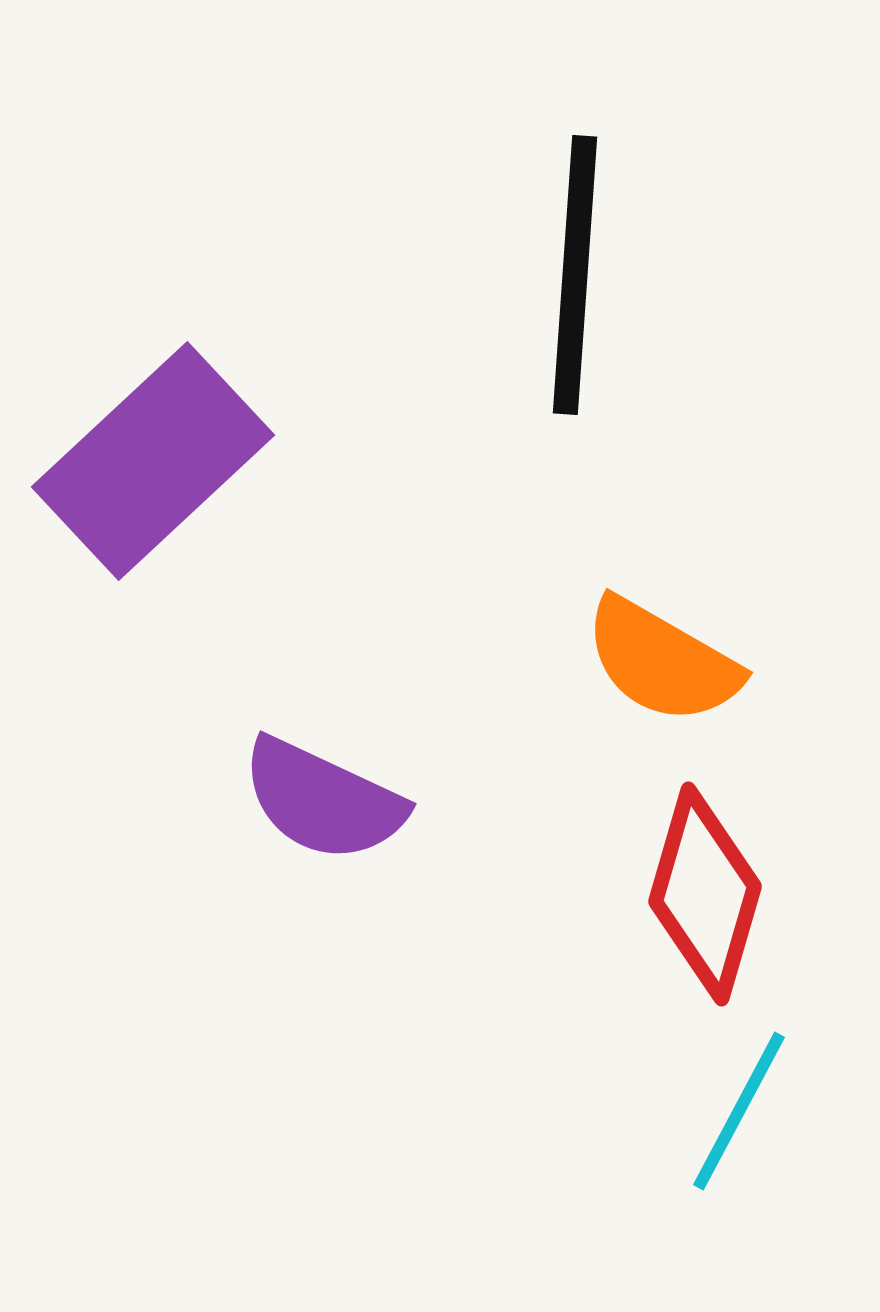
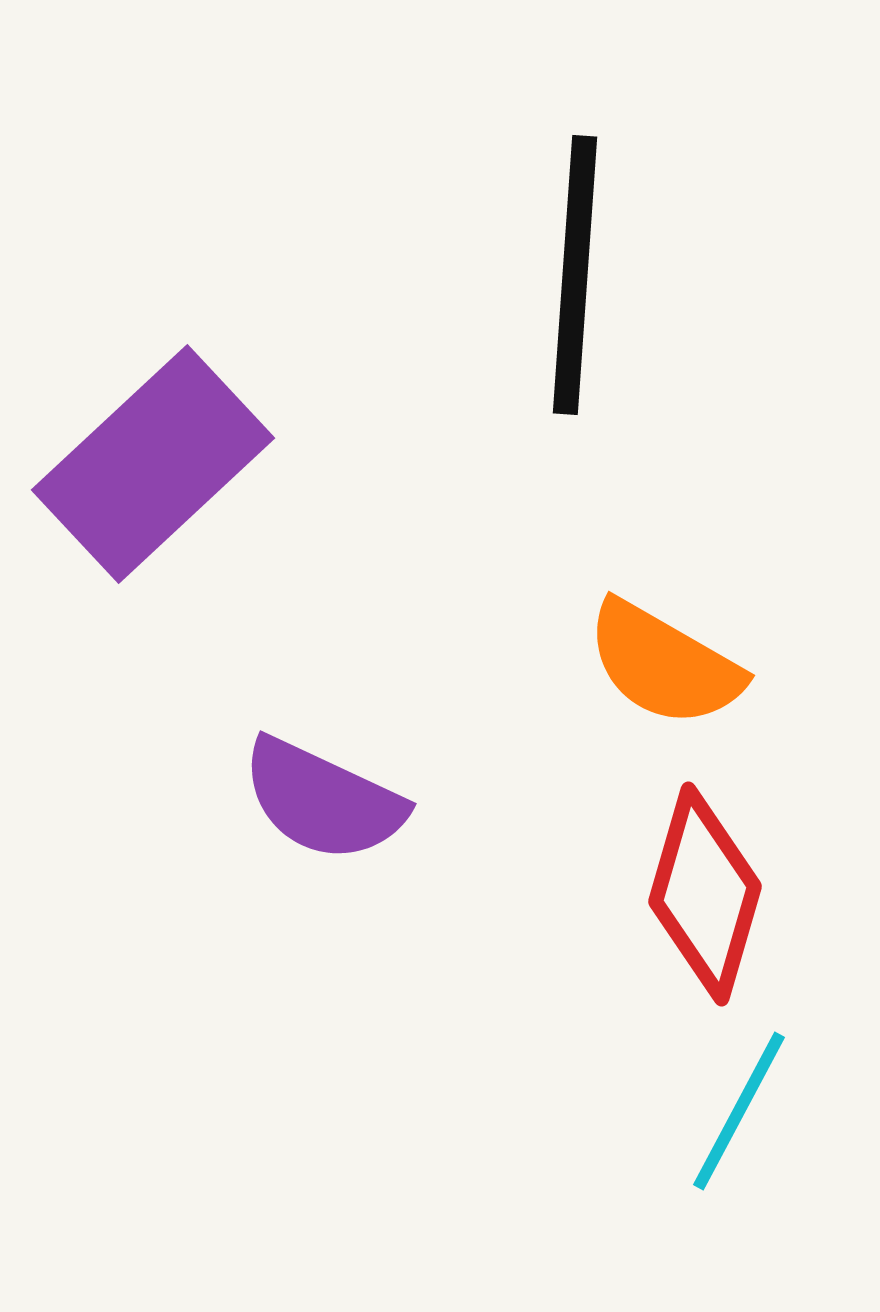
purple rectangle: moved 3 px down
orange semicircle: moved 2 px right, 3 px down
